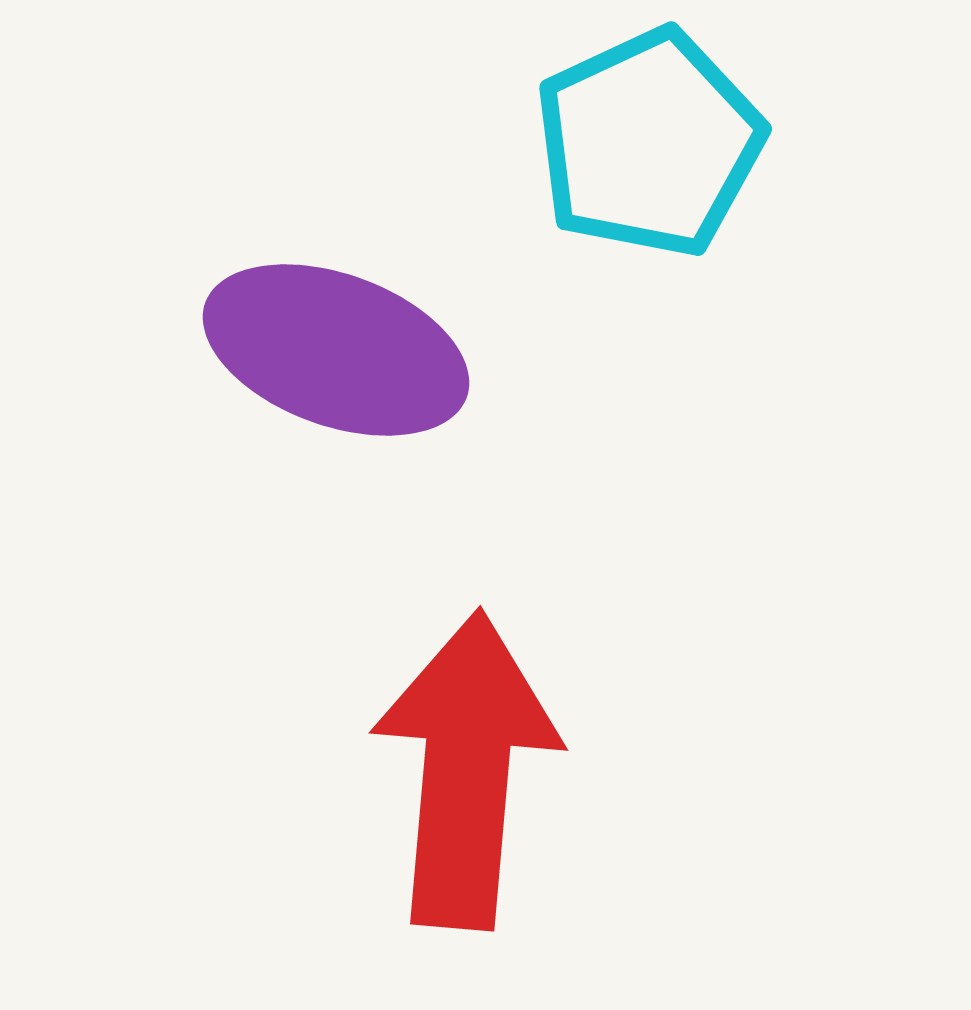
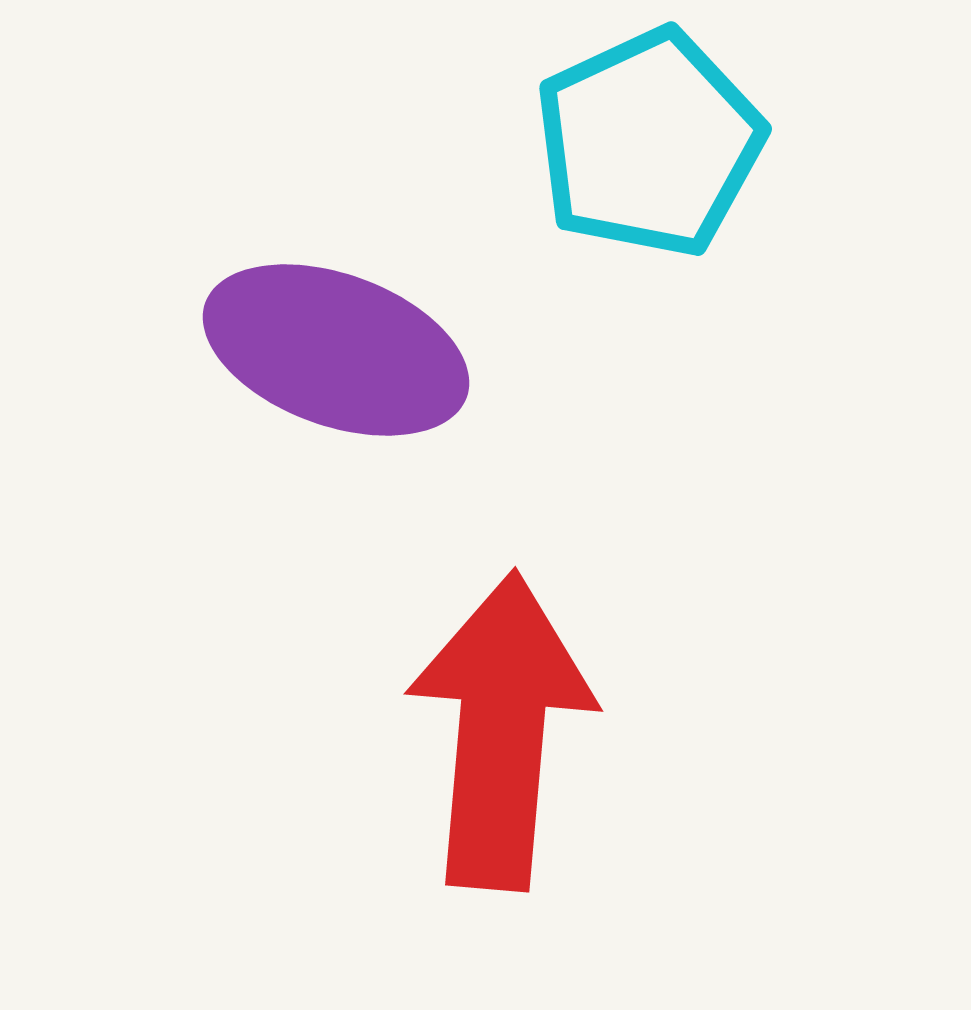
red arrow: moved 35 px right, 39 px up
